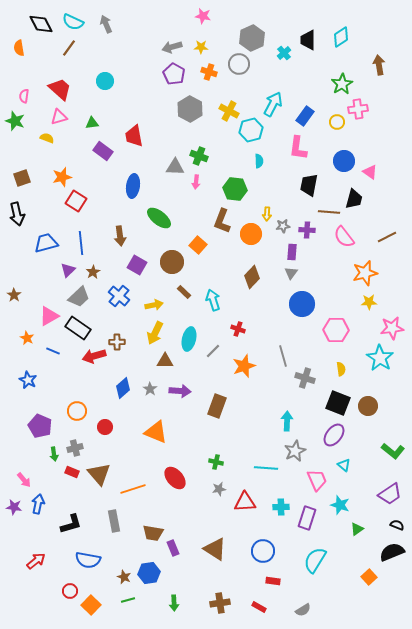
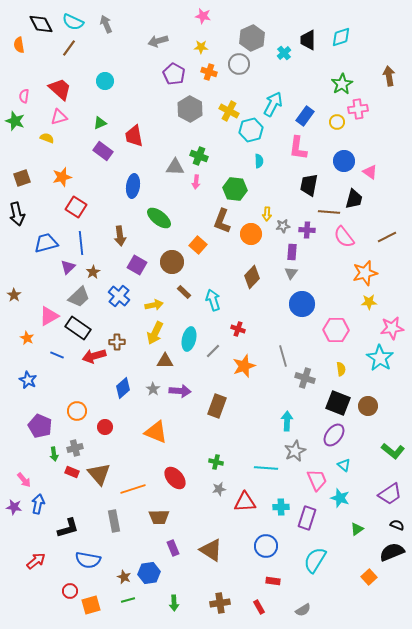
cyan diamond at (341, 37): rotated 15 degrees clockwise
gray arrow at (172, 47): moved 14 px left, 6 px up
orange semicircle at (19, 48): moved 3 px up
brown arrow at (379, 65): moved 10 px right, 11 px down
green triangle at (92, 123): moved 8 px right; rotated 16 degrees counterclockwise
red square at (76, 201): moved 6 px down
purple triangle at (68, 270): moved 3 px up
blue line at (53, 351): moved 4 px right, 4 px down
gray star at (150, 389): moved 3 px right
cyan star at (340, 505): moved 7 px up
black L-shape at (71, 524): moved 3 px left, 4 px down
brown trapezoid at (153, 533): moved 6 px right, 16 px up; rotated 10 degrees counterclockwise
brown triangle at (215, 549): moved 4 px left, 1 px down
blue circle at (263, 551): moved 3 px right, 5 px up
orange square at (91, 605): rotated 30 degrees clockwise
red rectangle at (259, 607): rotated 32 degrees clockwise
